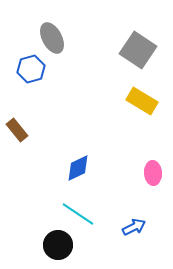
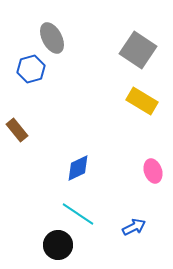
pink ellipse: moved 2 px up; rotated 15 degrees counterclockwise
